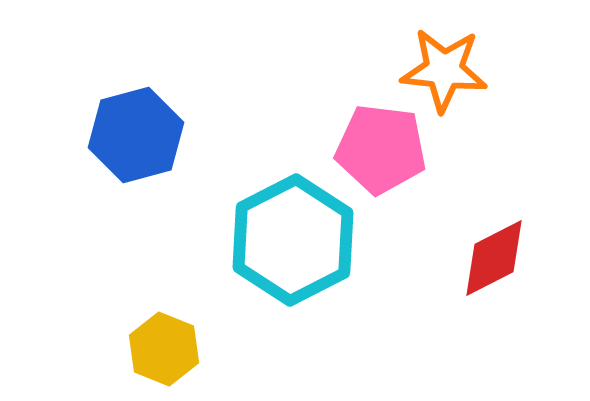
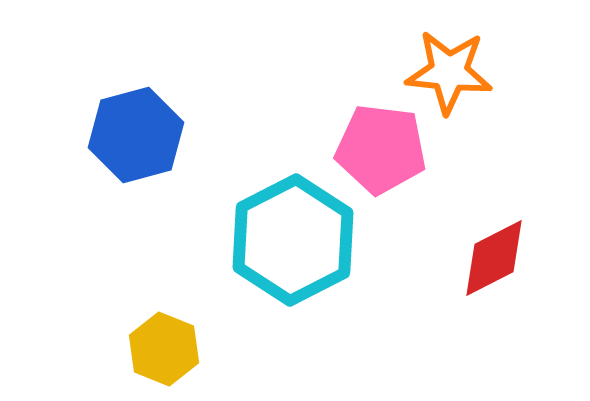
orange star: moved 5 px right, 2 px down
